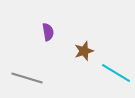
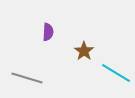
purple semicircle: rotated 12 degrees clockwise
brown star: rotated 18 degrees counterclockwise
